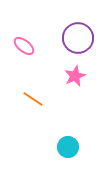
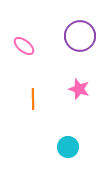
purple circle: moved 2 px right, 2 px up
pink star: moved 4 px right, 13 px down; rotated 30 degrees counterclockwise
orange line: rotated 55 degrees clockwise
